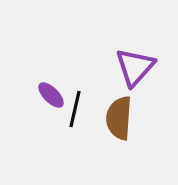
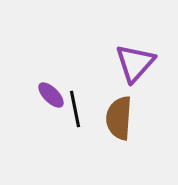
purple triangle: moved 4 px up
black line: rotated 24 degrees counterclockwise
